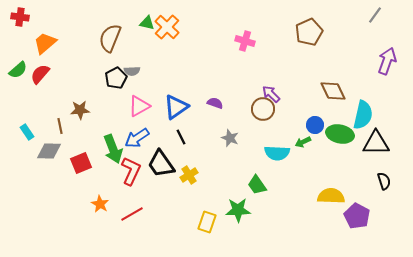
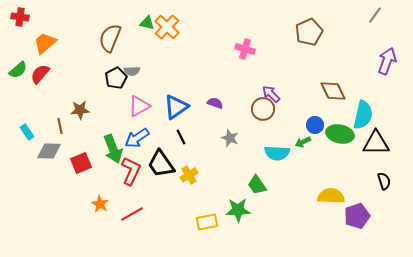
pink cross at (245, 41): moved 8 px down
purple pentagon at (357, 216): rotated 25 degrees clockwise
yellow rectangle at (207, 222): rotated 60 degrees clockwise
